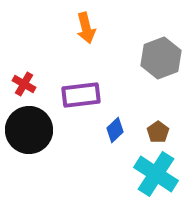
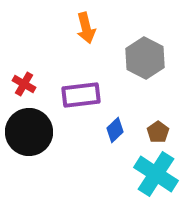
gray hexagon: moved 16 px left; rotated 12 degrees counterclockwise
black circle: moved 2 px down
